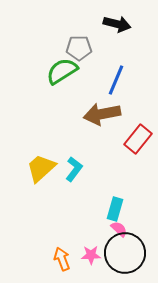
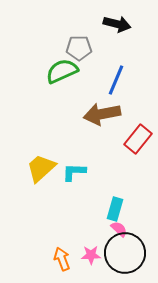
green semicircle: rotated 8 degrees clockwise
cyan L-shape: moved 3 px down; rotated 125 degrees counterclockwise
